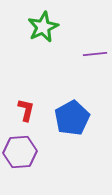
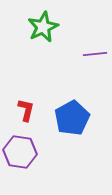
purple hexagon: rotated 12 degrees clockwise
